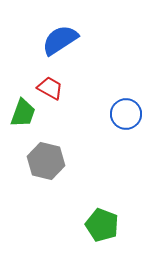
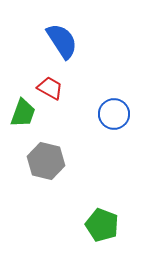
blue semicircle: moved 2 px right, 1 px down; rotated 90 degrees clockwise
blue circle: moved 12 px left
